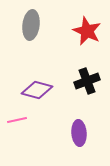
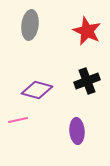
gray ellipse: moved 1 px left
pink line: moved 1 px right
purple ellipse: moved 2 px left, 2 px up
